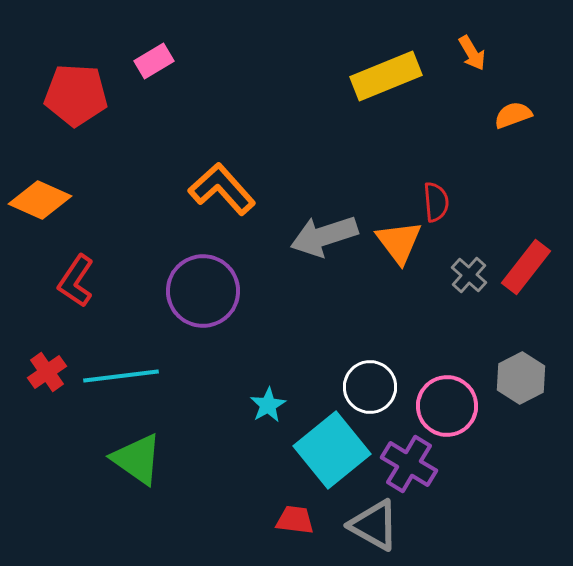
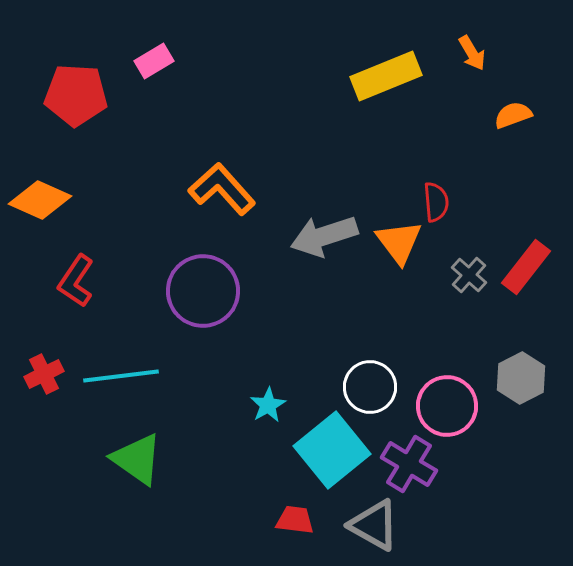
red cross: moved 3 px left, 2 px down; rotated 9 degrees clockwise
